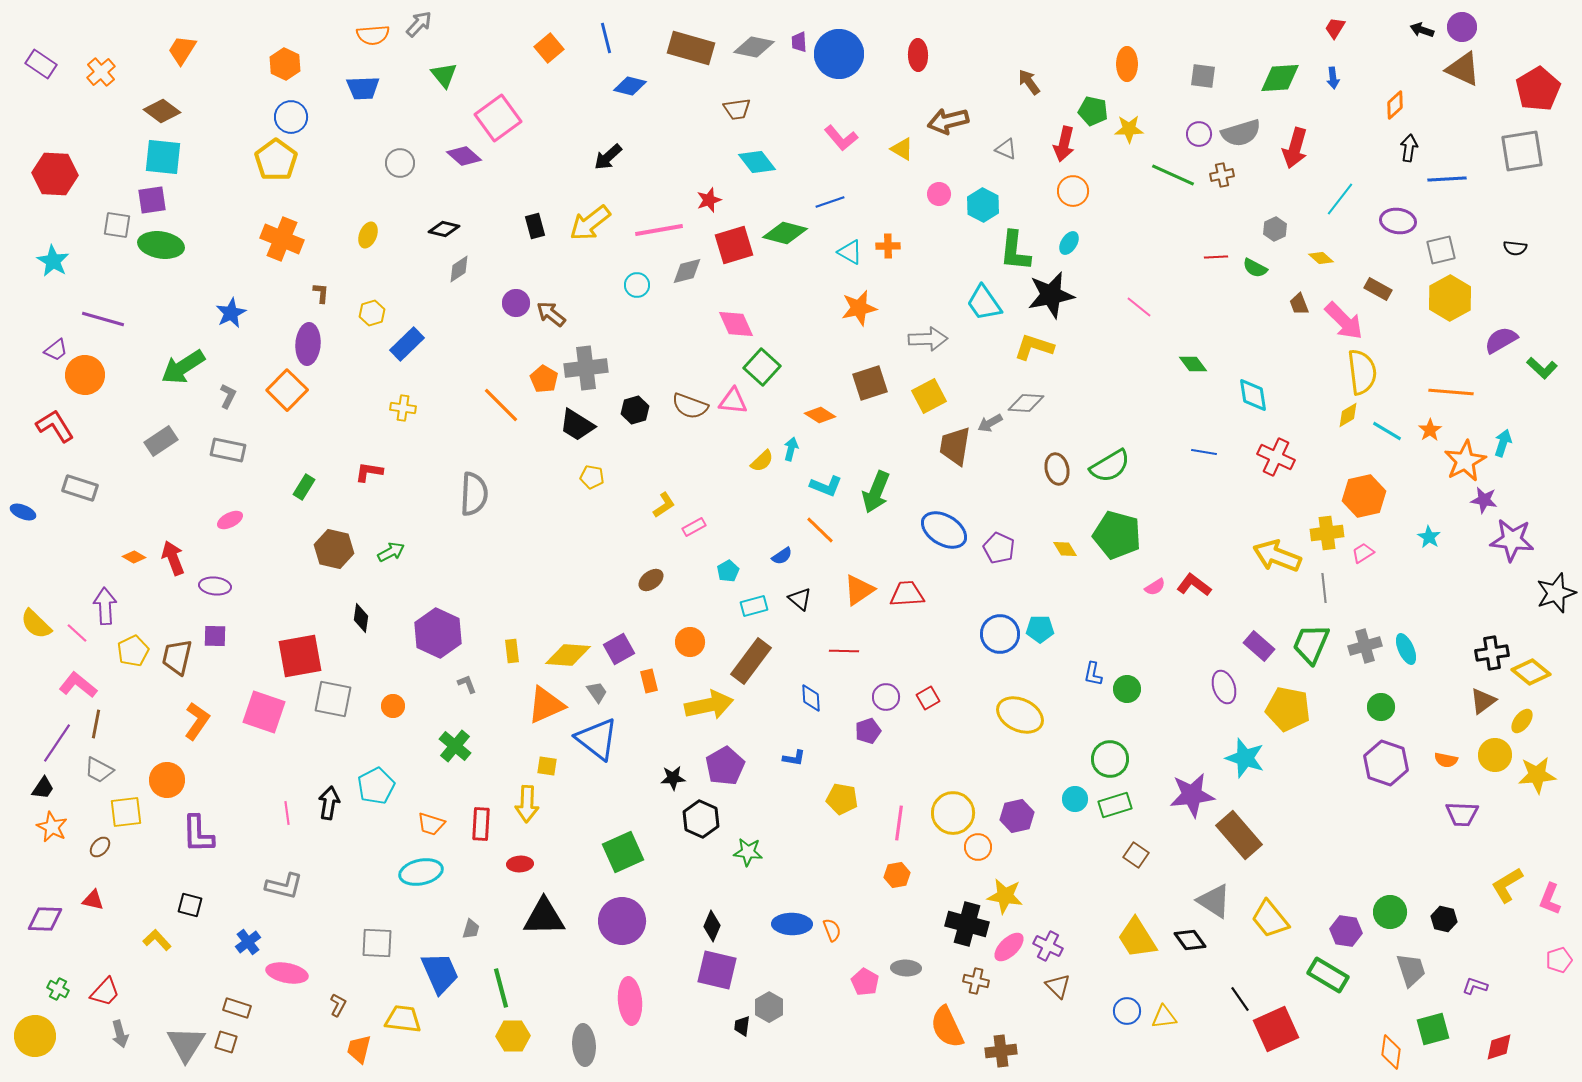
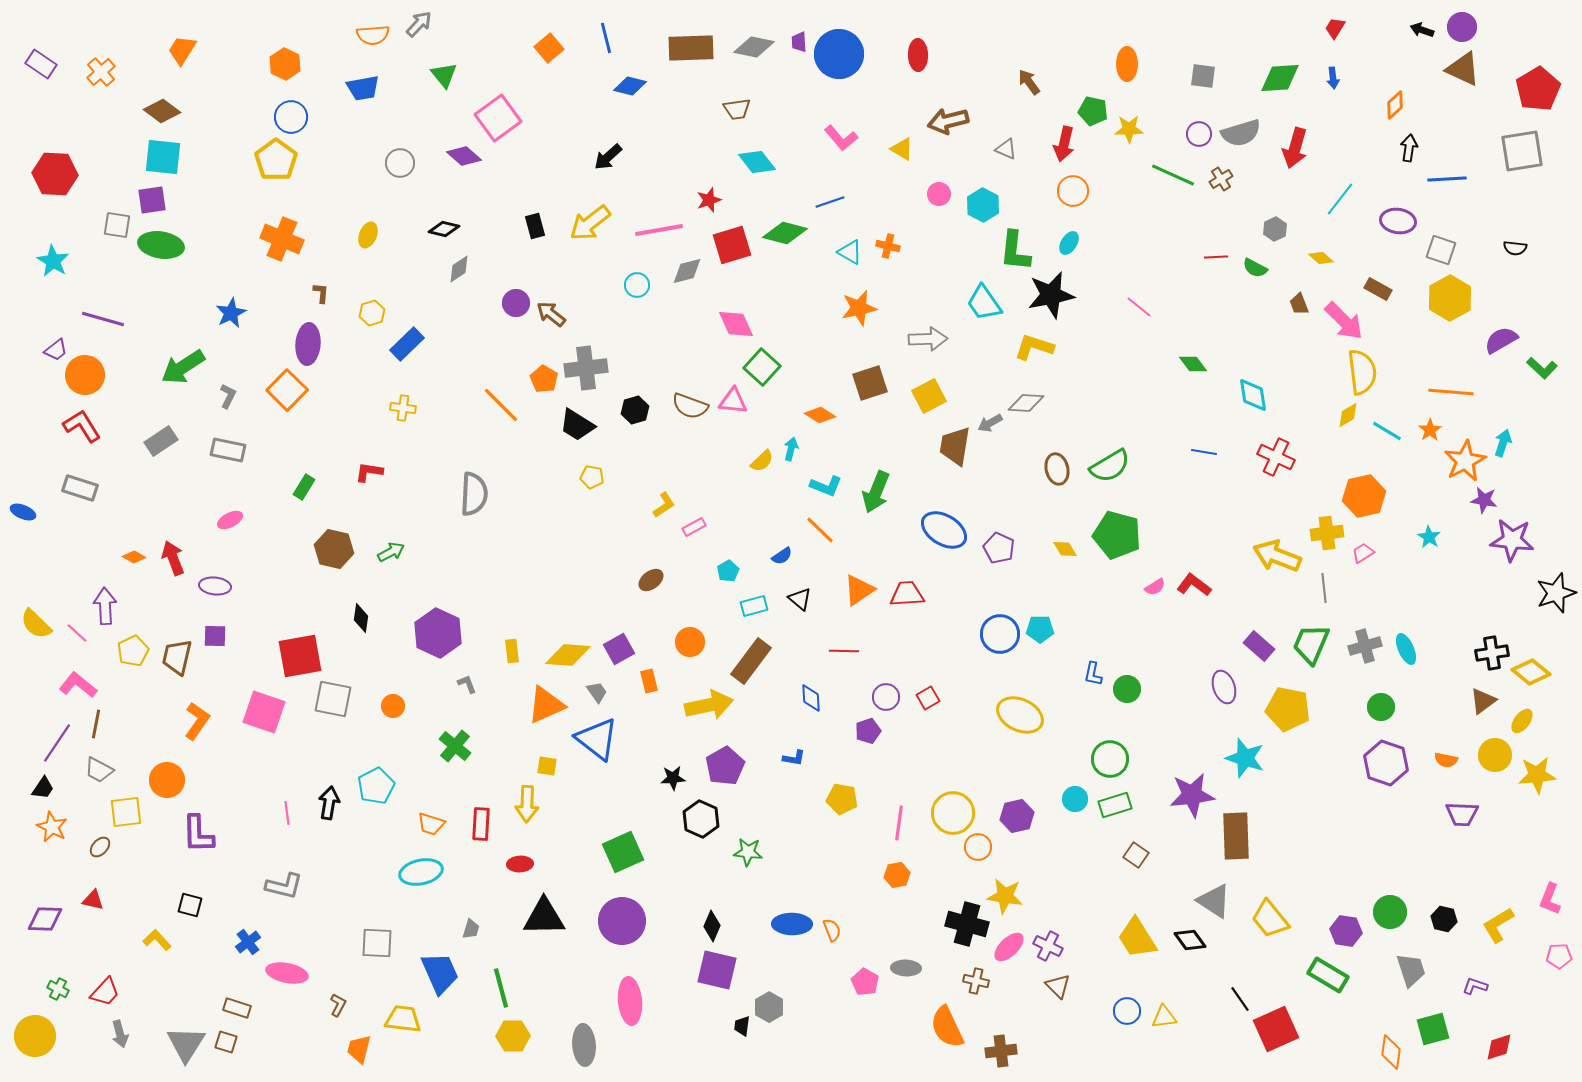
brown rectangle at (691, 48): rotated 18 degrees counterclockwise
blue trapezoid at (363, 88): rotated 8 degrees counterclockwise
brown cross at (1222, 175): moved 1 px left, 4 px down; rotated 20 degrees counterclockwise
red square at (734, 245): moved 2 px left
orange cross at (888, 246): rotated 15 degrees clockwise
gray square at (1441, 250): rotated 32 degrees clockwise
red L-shape at (55, 426): moved 27 px right
brown rectangle at (1239, 835): moved 3 px left, 1 px down; rotated 39 degrees clockwise
yellow L-shape at (1507, 885): moved 9 px left, 40 px down
pink pentagon at (1559, 960): moved 4 px up; rotated 15 degrees clockwise
